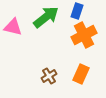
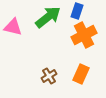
green arrow: moved 2 px right
